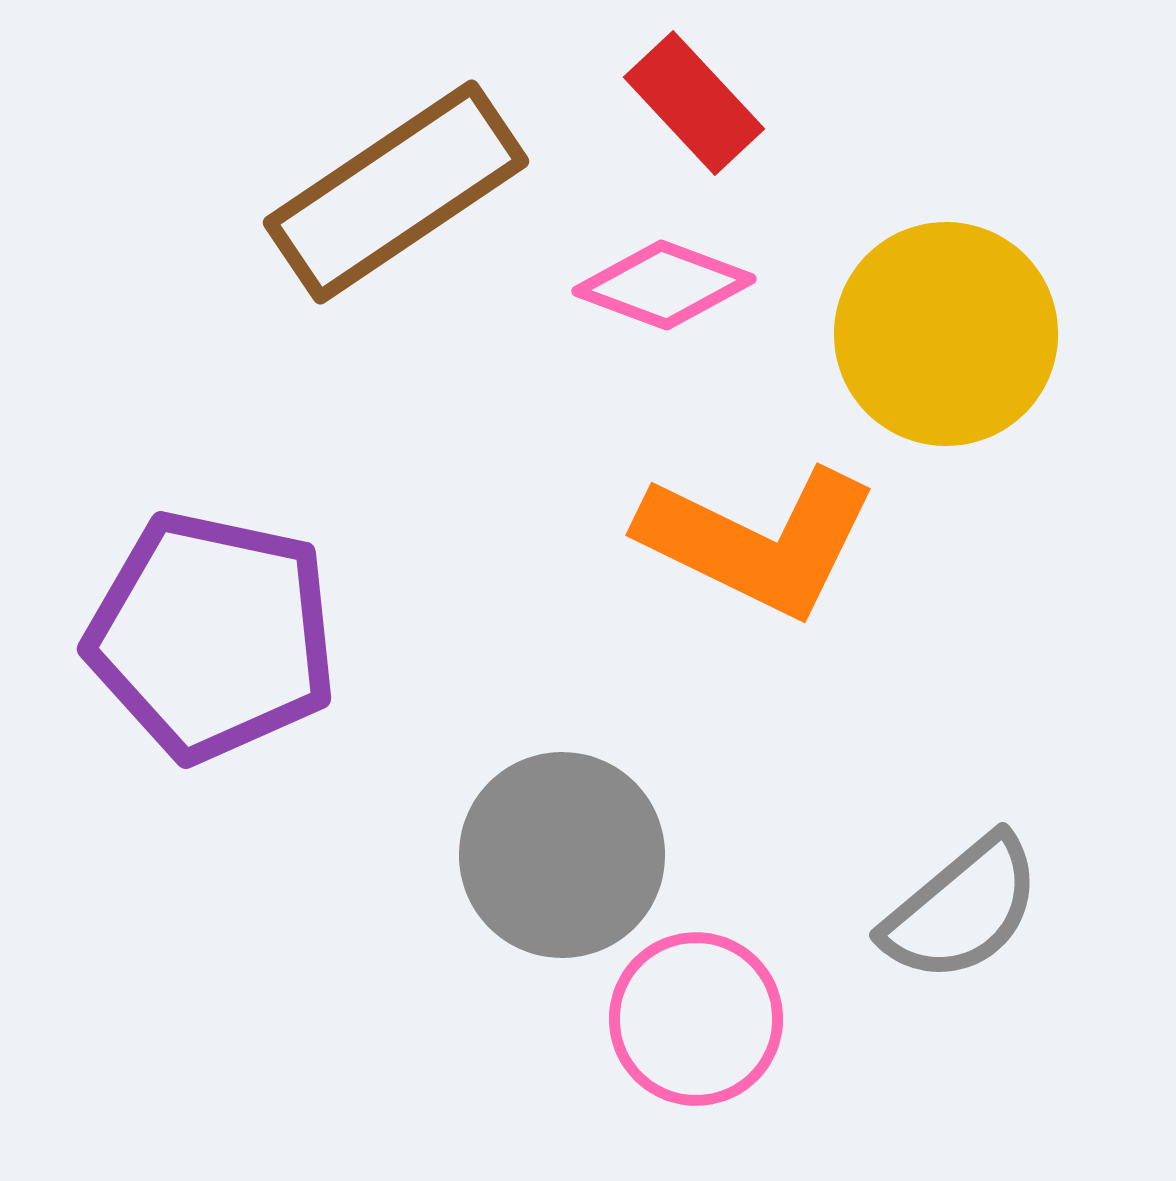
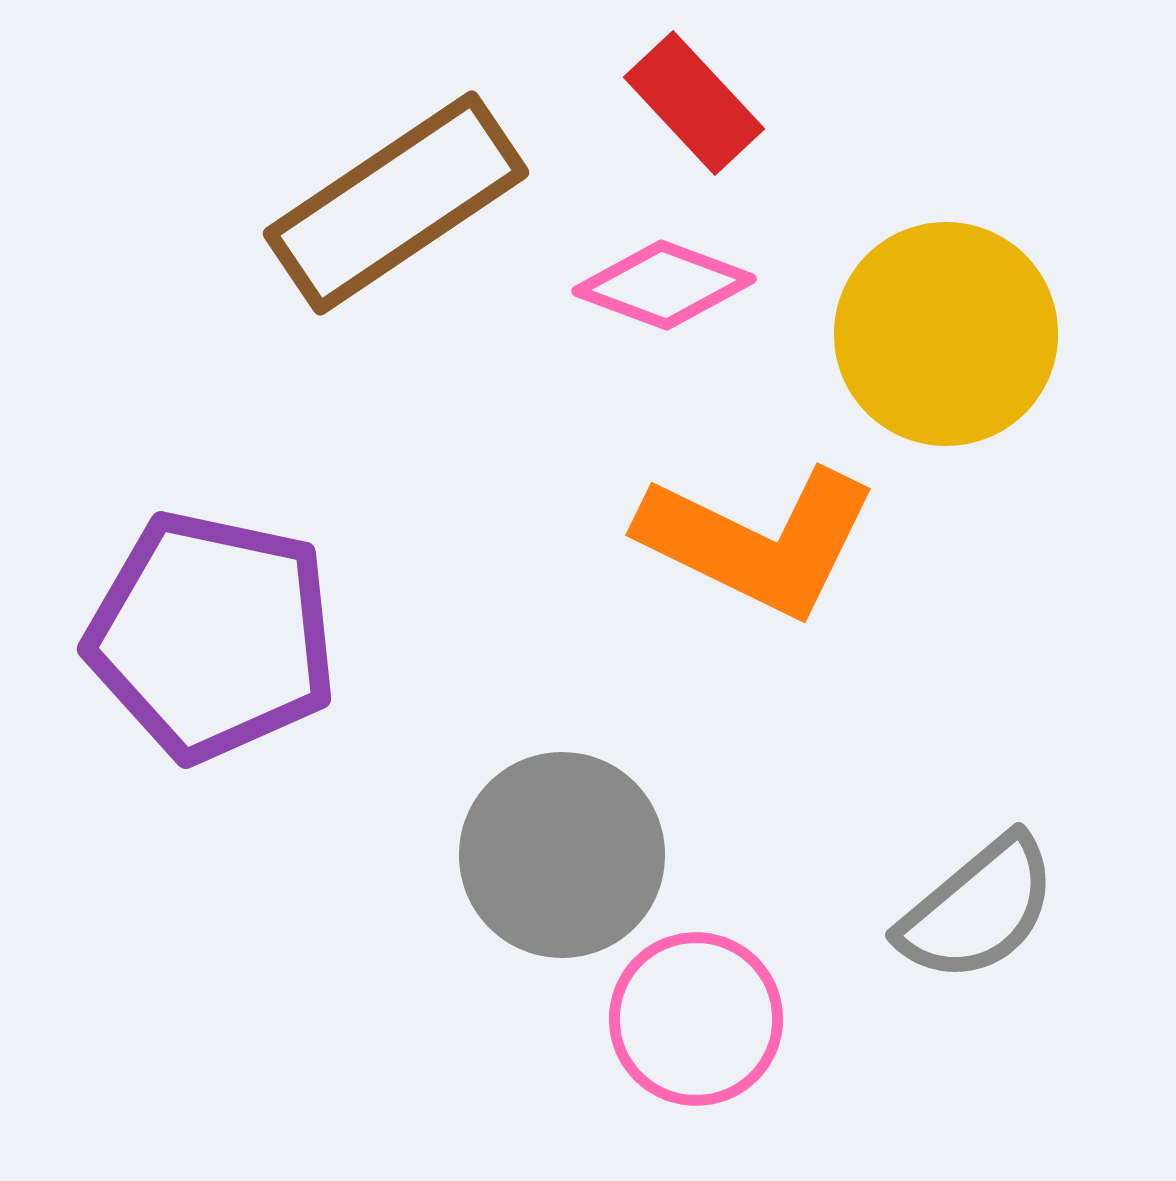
brown rectangle: moved 11 px down
gray semicircle: moved 16 px right
